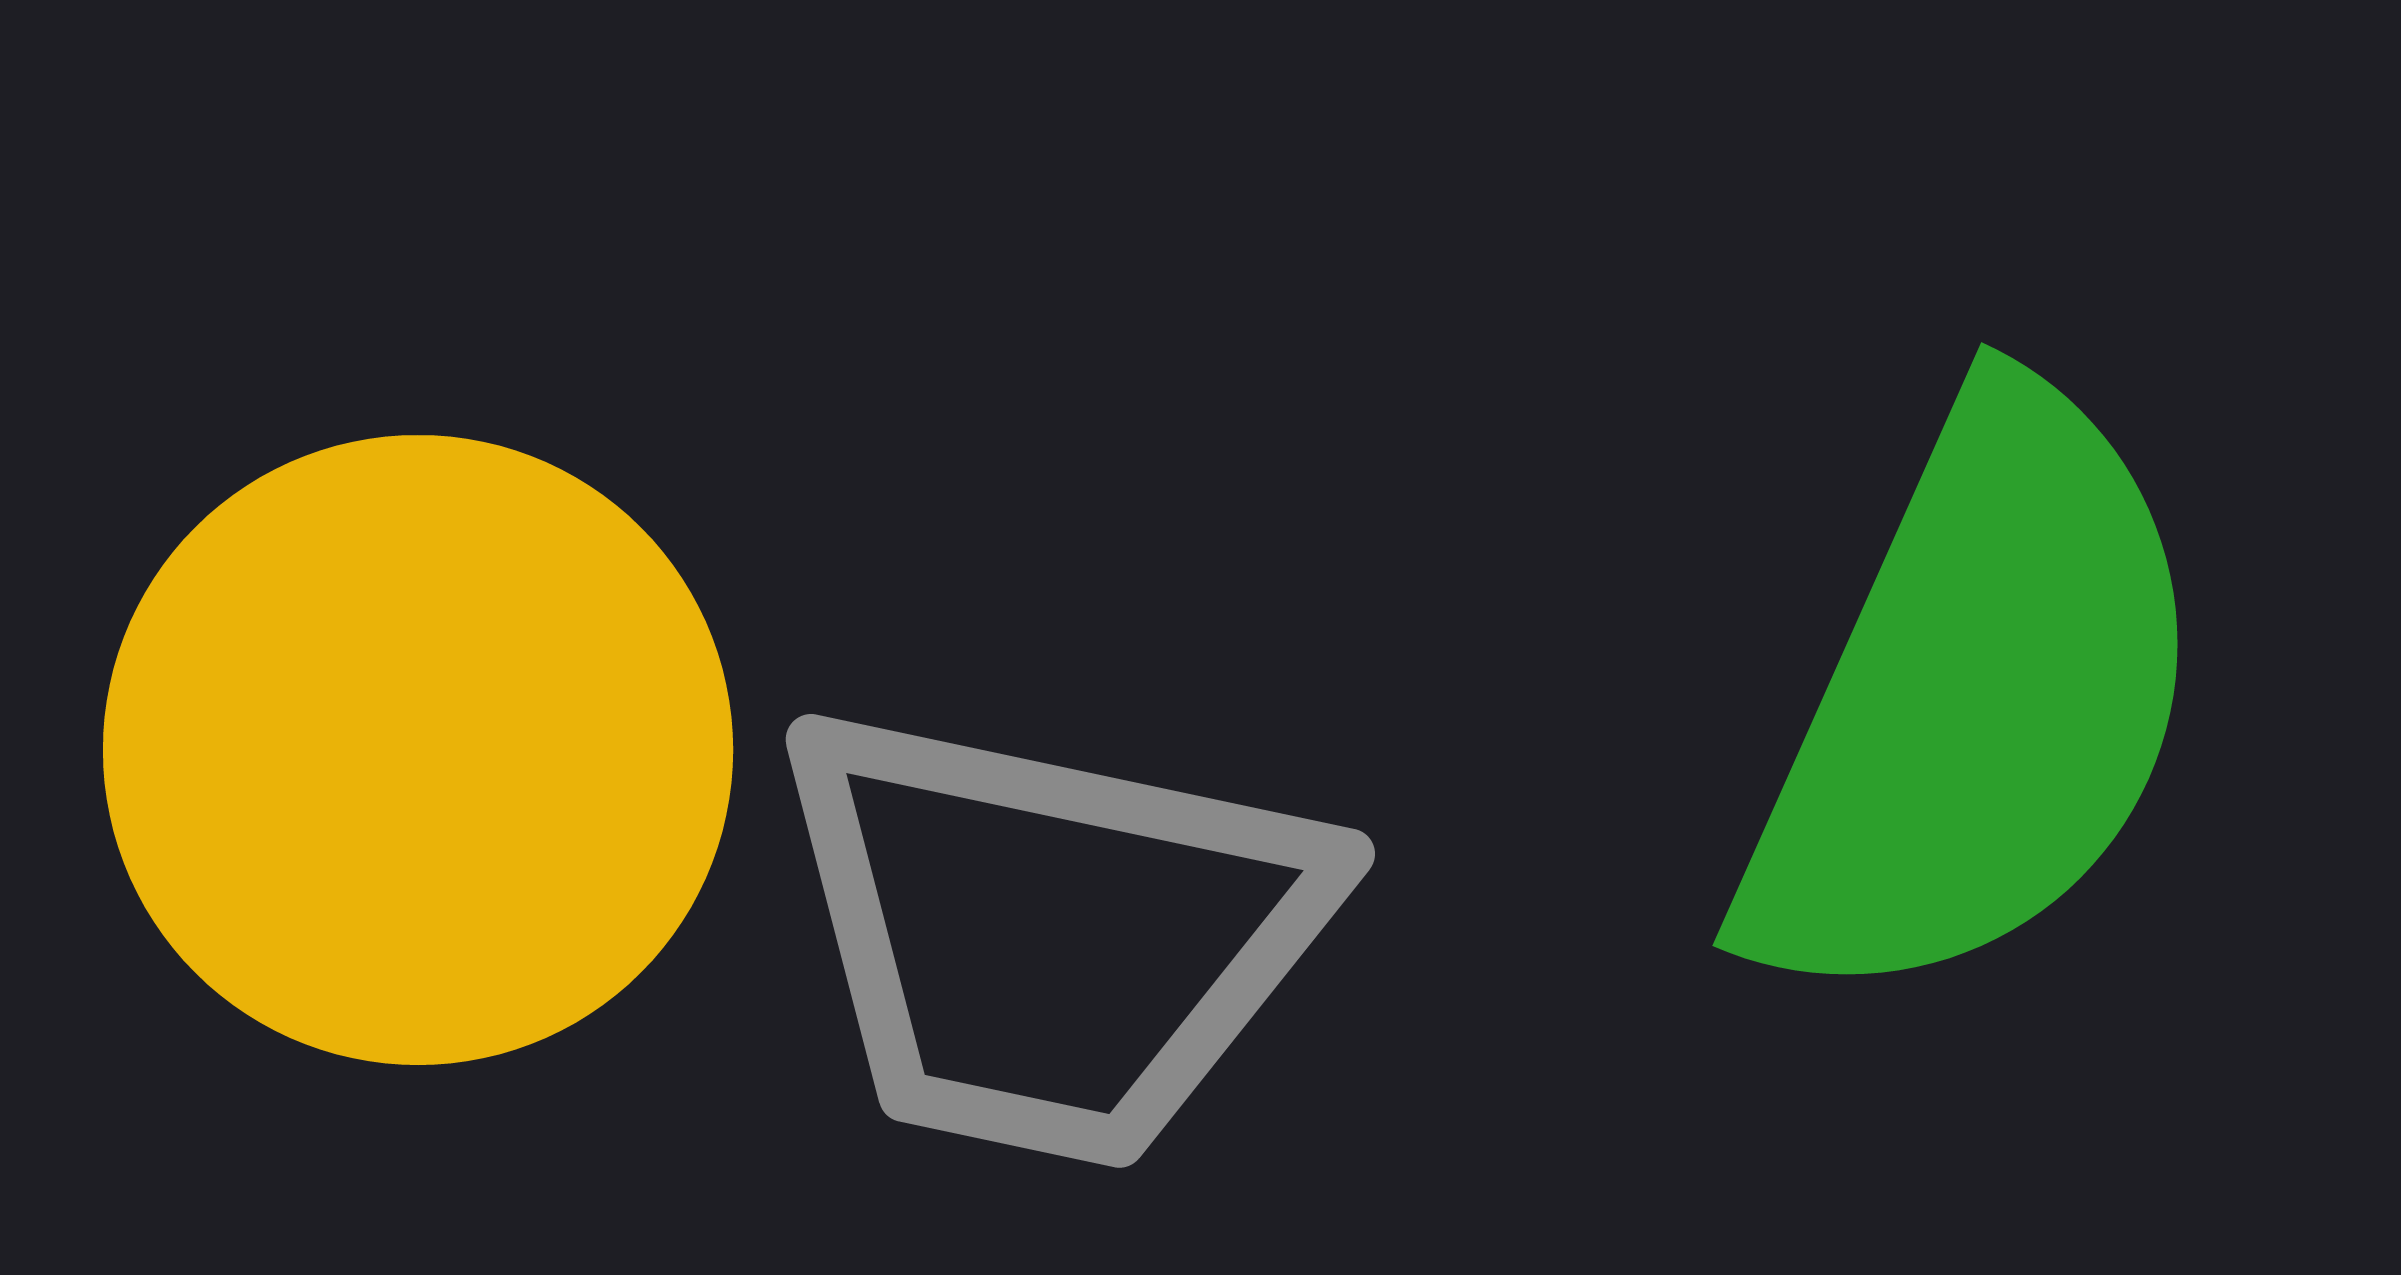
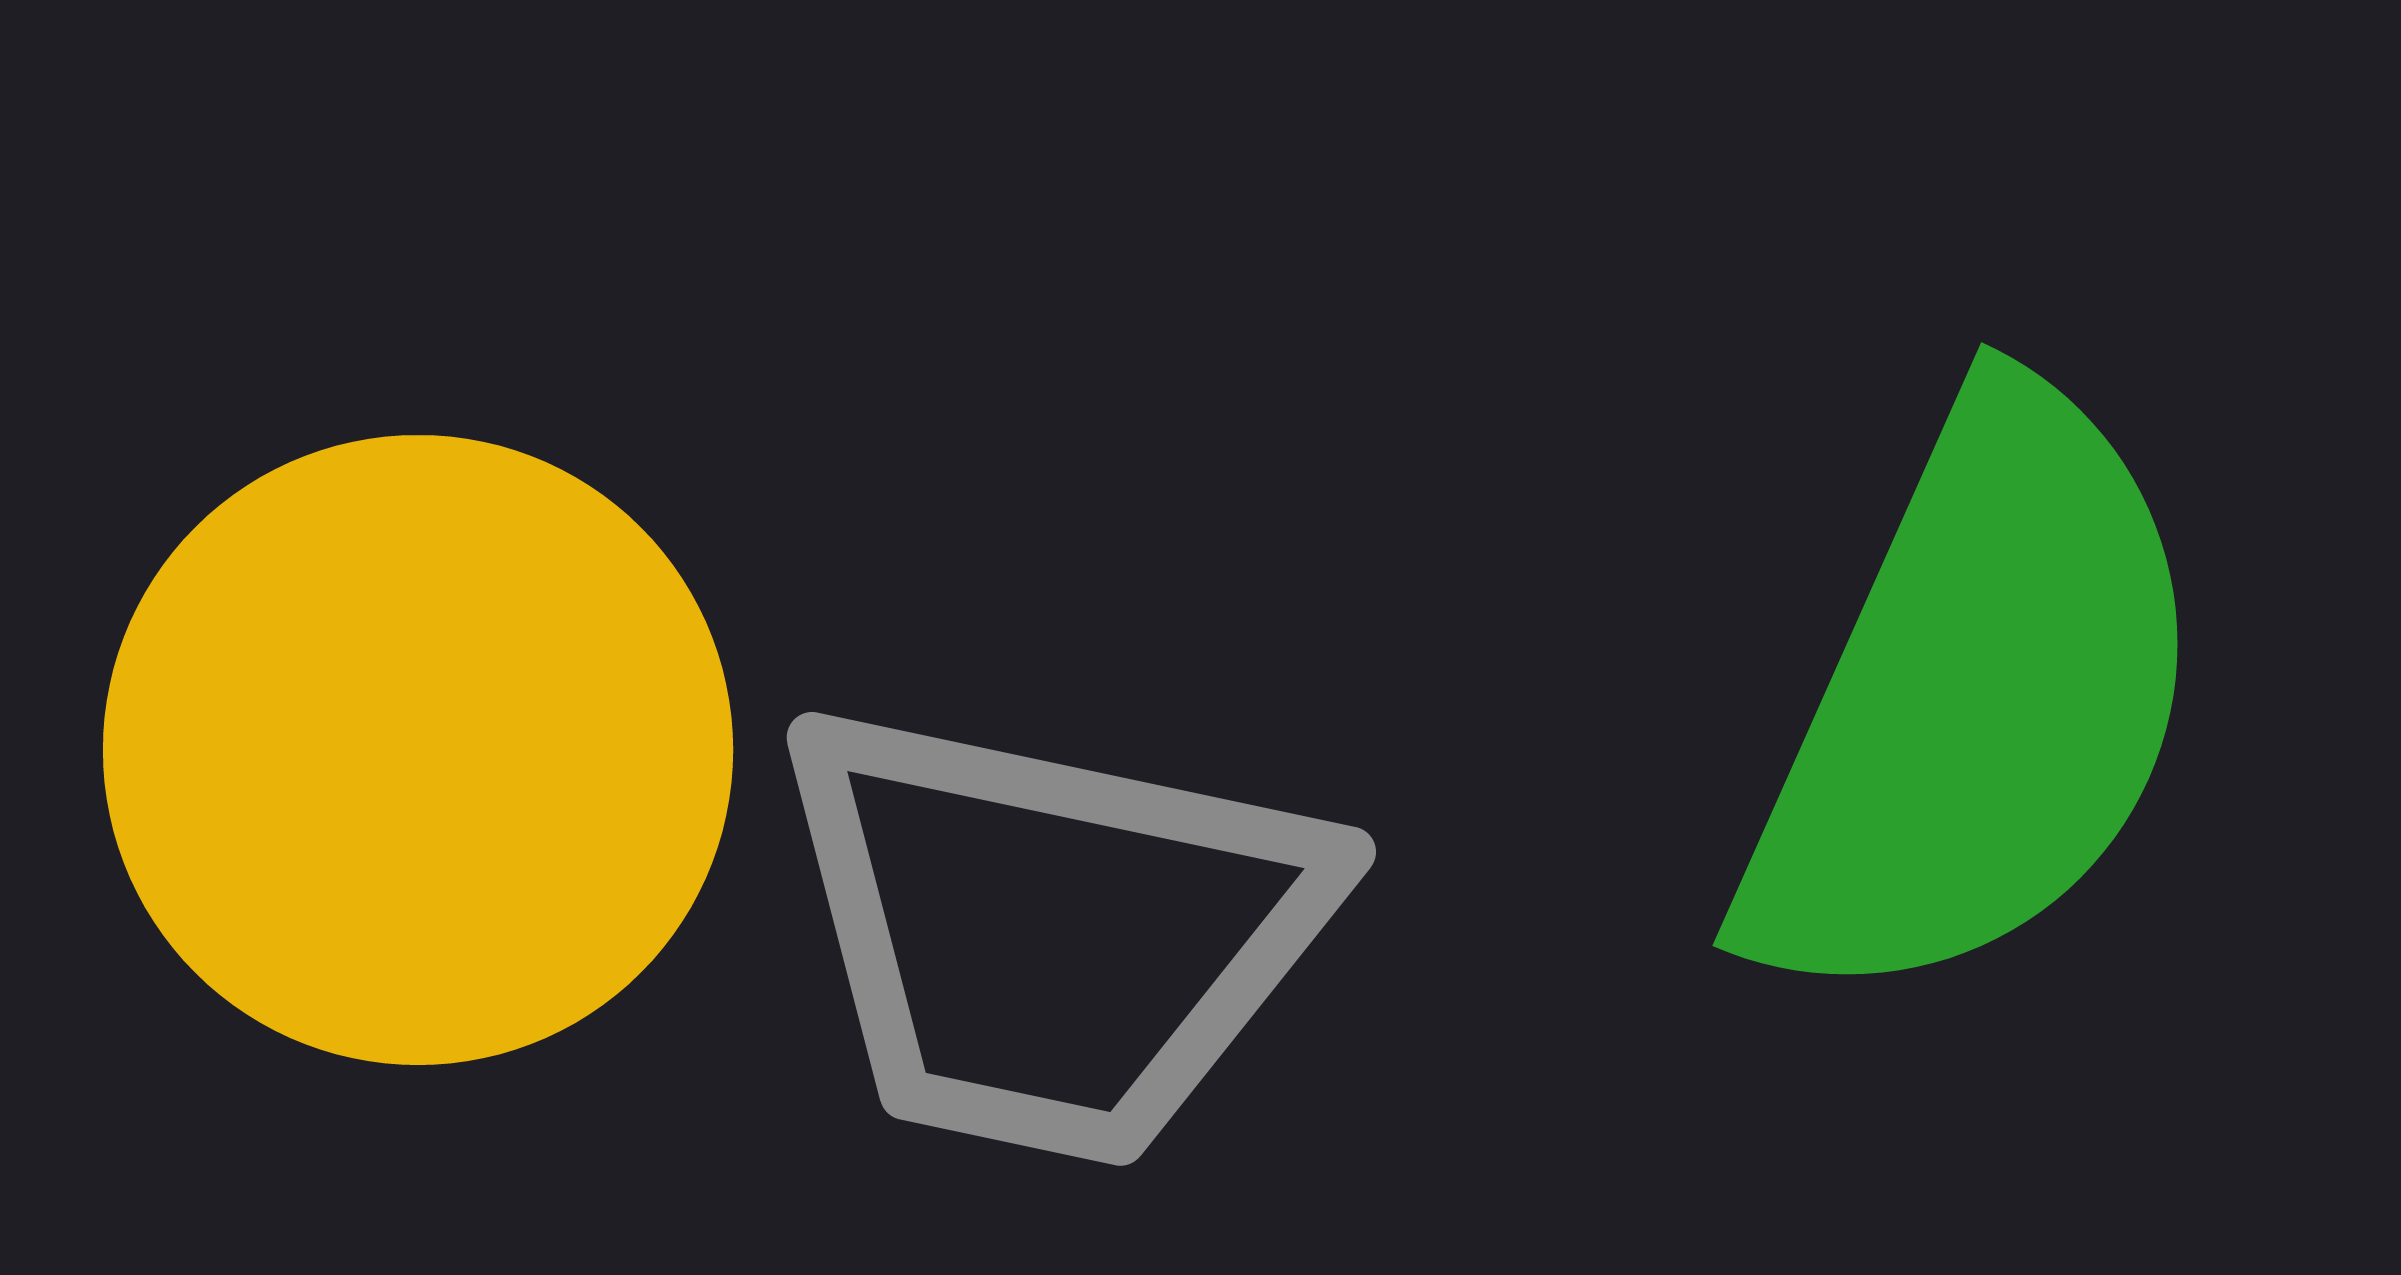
gray trapezoid: moved 1 px right, 2 px up
